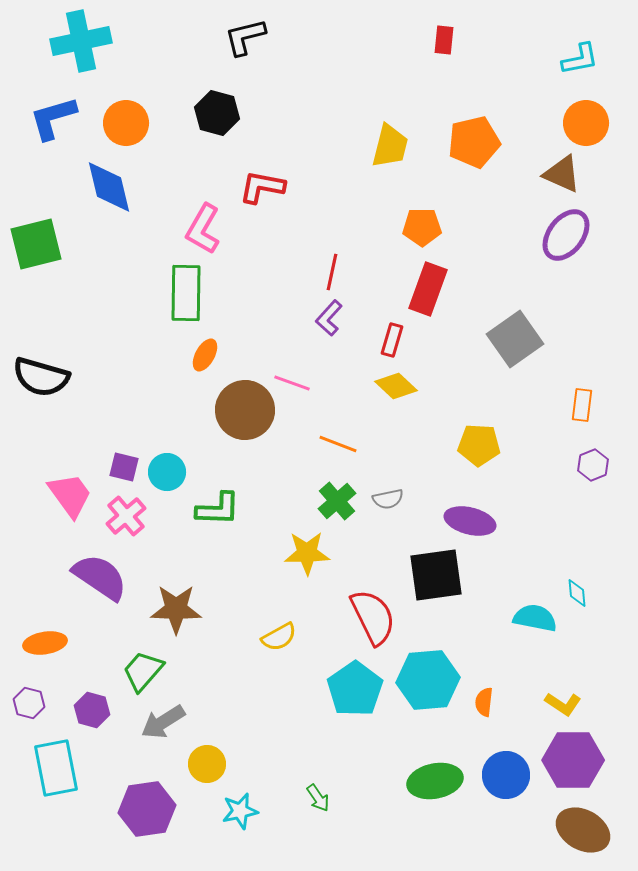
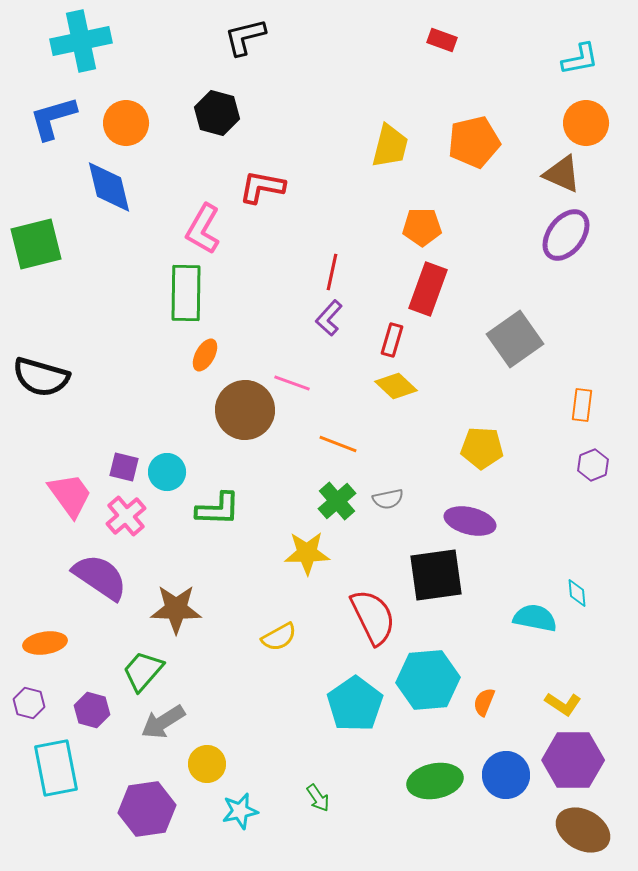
red rectangle at (444, 40): moved 2 px left; rotated 76 degrees counterclockwise
yellow pentagon at (479, 445): moved 3 px right, 3 px down
cyan pentagon at (355, 689): moved 15 px down
orange semicircle at (484, 702): rotated 16 degrees clockwise
